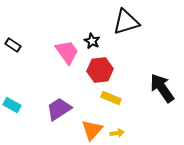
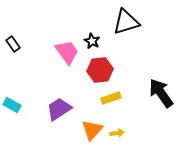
black rectangle: moved 1 px up; rotated 21 degrees clockwise
black arrow: moved 1 px left, 5 px down
yellow rectangle: rotated 42 degrees counterclockwise
